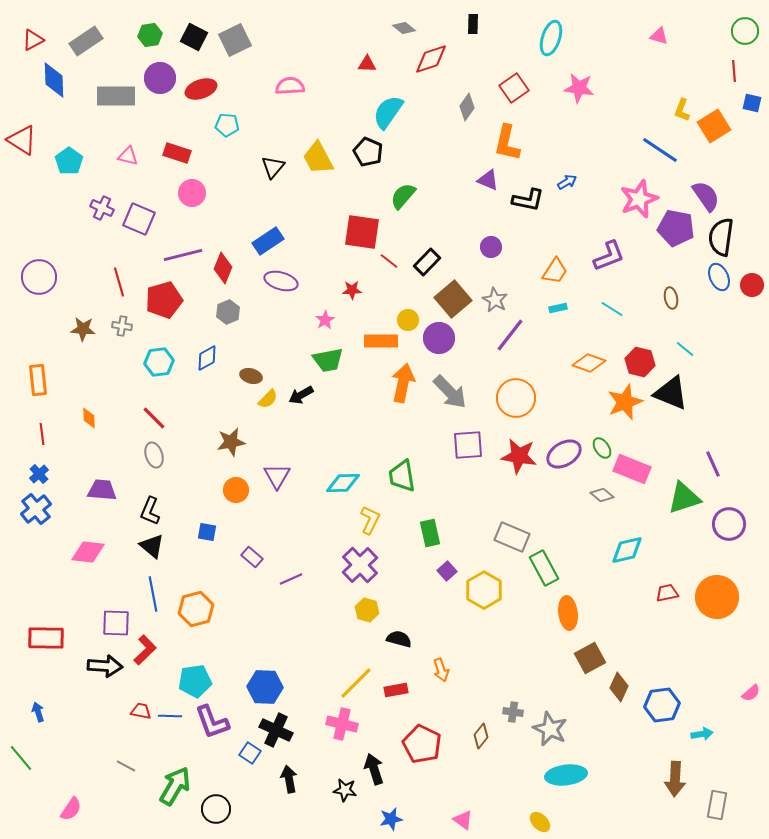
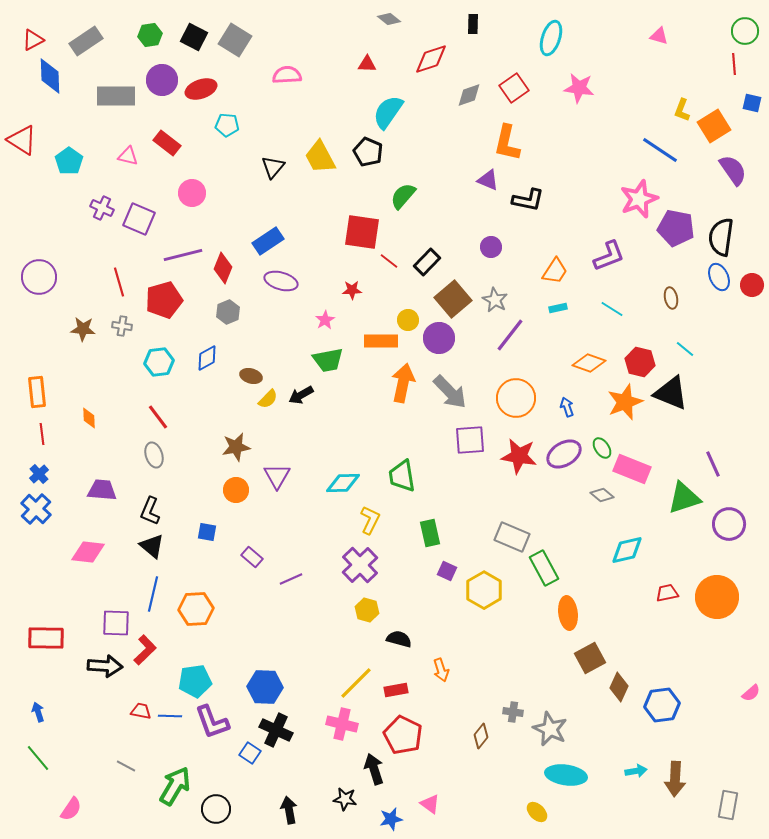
gray diamond at (404, 28): moved 15 px left, 9 px up
gray square at (235, 40): rotated 32 degrees counterclockwise
red line at (734, 71): moved 7 px up
purple circle at (160, 78): moved 2 px right, 2 px down
blue diamond at (54, 80): moved 4 px left, 4 px up
pink semicircle at (290, 86): moved 3 px left, 11 px up
gray diamond at (467, 107): moved 2 px right, 12 px up; rotated 36 degrees clockwise
red rectangle at (177, 153): moved 10 px left, 10 px up; rotated 20 degrees clockwise
yellow trapezoid at (318, 158): moved 2 px right, 1 px up
blue arrow at (567, 182): moved 225 px down; rotated 78 degrees counterclockwise
purple semicircle at (706, 196): moved 27 px right, 26 px up
orange rectangle at (38, 380): moved 1 px left, 12 px down
red line at (154, 418): moved 4 px right, 1 px up; rotated 8 degrees clockwise
brown star at (231, 442): moved 5 px right, 5 px down
purple square at (468, 445): moved 2 px right, 5 px up
blue cross at (36, 509): rotated 8 degrees counterclockwise
purple square at (447, 571): rotated 24 degrees counterclockwise
blue line at (153, 594): rotated 24 degrees clockwise
orange hexagon at (196, 609): rotated 12 degrees clockwise
cyan arrow at (702, 734): moved 66 px left, 37 px down
red pentagon at (422, 744): moved 19 px left, 9 px up
green line at (21, 758): moved 17 px right
cyan ellipse at (566, 775): rotated 15 degrees clockwise
black arrow at (289, 779): moved 31 px down
black star at (345, 790): moved 9 px down
gray rectangle at (717, 805): moved 11 px right
pink triangle at (463, 820): moved 33 px left, 16 px up
yellow ellipse at (540, 822): moved 3 px left, 10 px up
